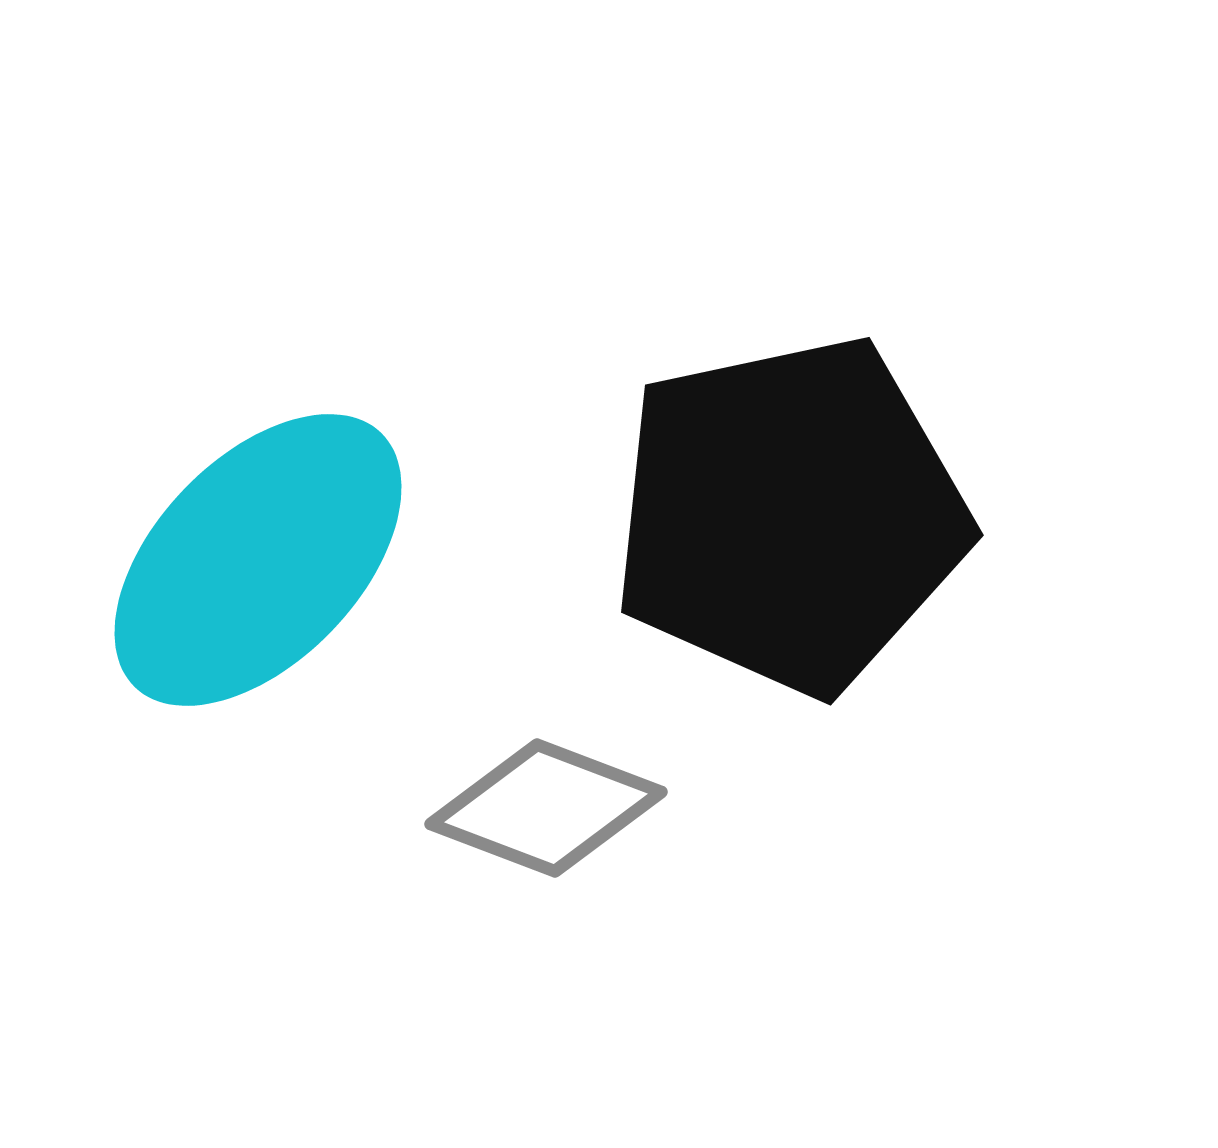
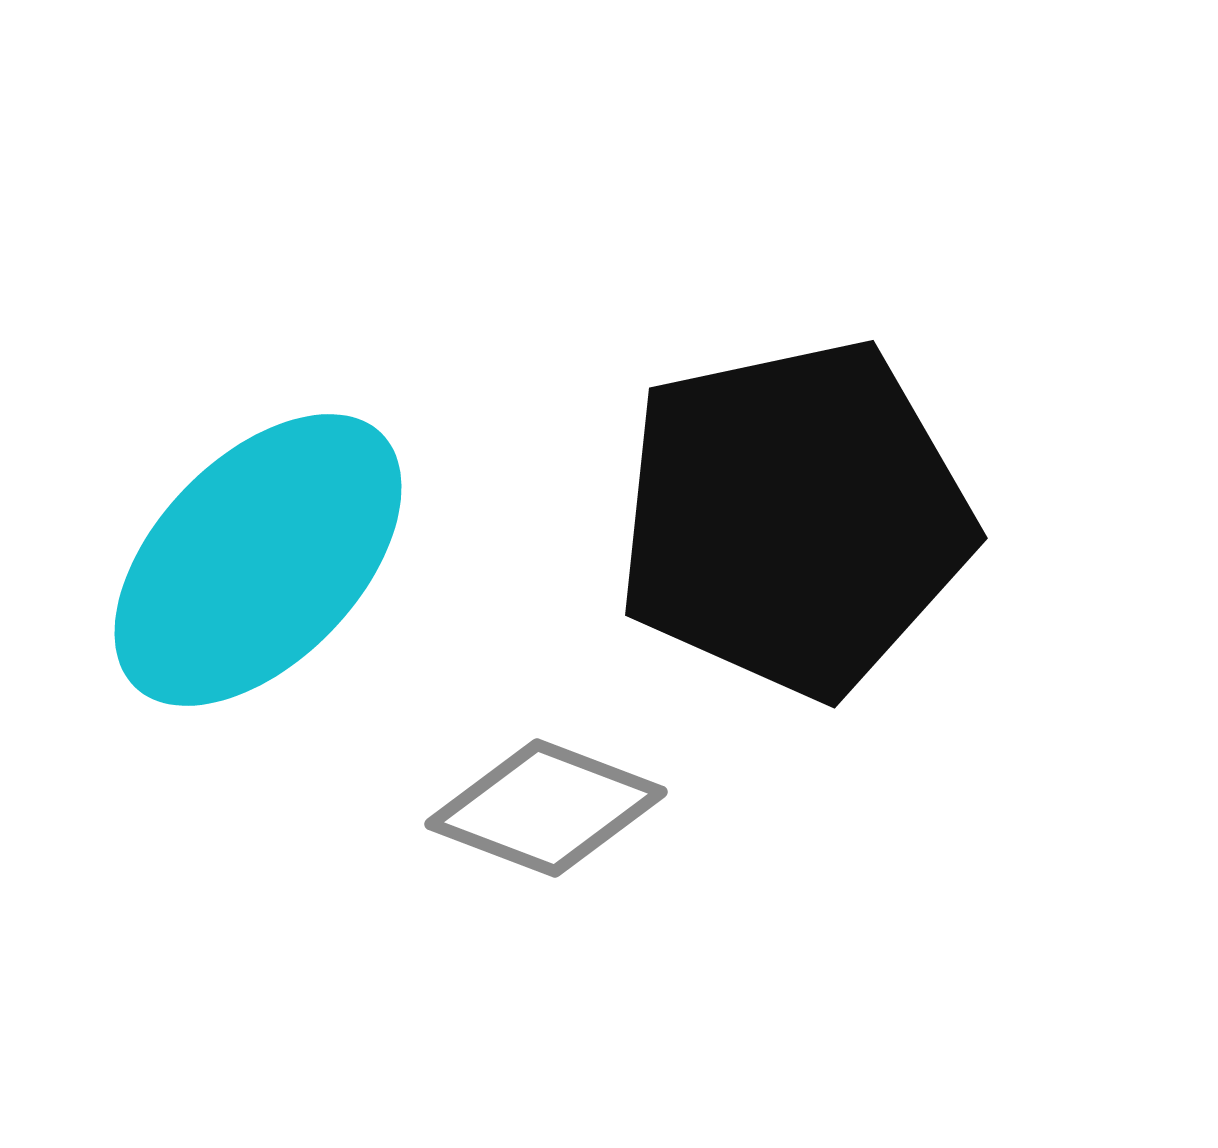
black pentagon: moved 4 px right, 3 px down
